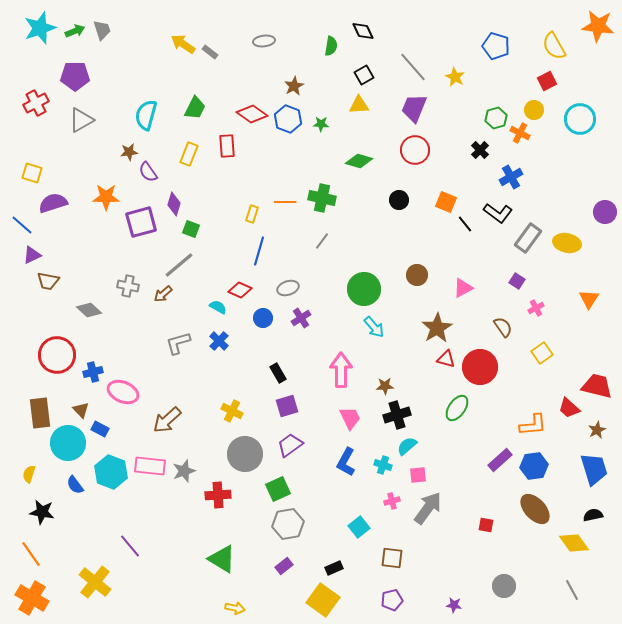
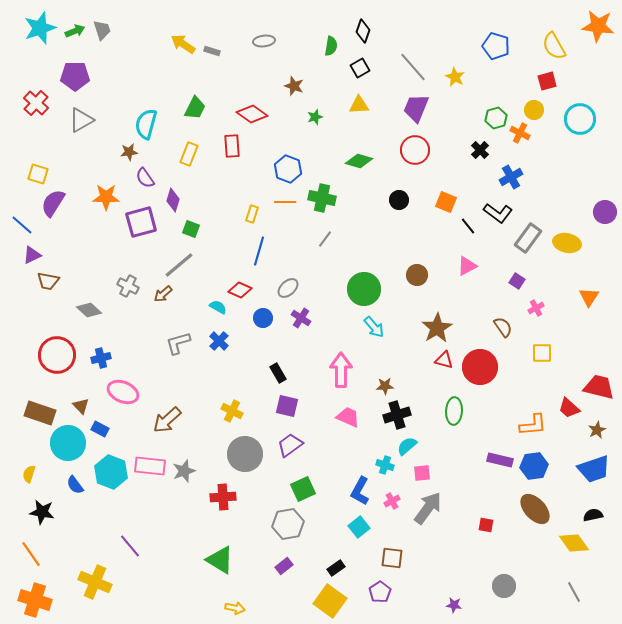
black diamond at (363, 31): rotated 45 degrees clockwise
gray rectangle at (210, 52): moved 2 px right, 1 px up; rotated 21 degrees counterclockwise
black square at (364, 75): moved 4 px left, 7 px up
red square at (547, 81): rotated 12 degrees clockwise
brown star at (294, 86): rotated 24 degrees counterclockwise
red cross at (36, 103): rotated 20 degrees counterclockwise
purple trapezoid at (414, 108): moved 2 px right
cyan semicircle at (146, 115): moved 9 px down
blue hexagon at (288, 119): moved 50 px down
green star at (321, 124): moved 6 px left, 7 px up; rotated 21 degrees counterclockwise
red rectangle at (227, 146): moved 5 px right
purple semicircle at (148, 172): moved 3 px left, 6 px down
yellow square at (32, 173): moved 6 px right, 1 px down
purple semicircle at (53, 203): rotated 40 degrees counterclockwise
purple diamond at (174, 204): moved 1 px left, 4 px up
black line at (465, 224): moved 3 px right, 2 px down
gray line at (322, 241): moved 3 px right, 2 px up
gray cross at (128, 286): rotated 15 degrees clockwise
gray ellipse at (288, 288): rotated 25 degrees counterclockwise
pink triangle at (463, 288): moved 4 px right, 22 px up
orange triangle at (589, 299): moved 2 px up
purple cross at (301, 318): rotated 24 degrees counterclockwise
yellow square at (542, 353): rotated 35 degrees clockwise
red triangle at (446, 359): moved 2 px left, 1 px down
blue cross at (93, 372): moved 8 px right, 14 px up
red trapezoid at (597, 386): moved 2 px right, 1 px down
purple square at (287, 406): rotated 30 degrees clockwise
green ellipse at (457, 408): moved 3 px left, 3 px down; rotated 32 degrees counterclockwise
brown triangle at (81, 410): moved 4 px up
brown rectangle at (40, 413): rotated 64 degrees counterclockwise
pink trapezoid at (350, 418): moved 2 px left, 1 px up; rotated 40 degrees counterclockwise
purple rectangle at (500, 460): rotated 55 degrees clockwise
blue L-shape at (346, 462): moved 14 px right, 29 px down
cyan cross at (383, 465): moved 2 px right
blue trapezoid at (594, 469): rotated 88 degrees clockwise
pink square at (418, 475): moved 4 px right, 2 px up
green square at (278, 489): moved 25 px right
red cross at (218, 495): moved 5 px right, 2 px down
pink cross at (392, 501): rotated 14 degrees counterclockwise
green triangle at (222, 559): moved 2 px left, 1 px down
black rectangle at (334, 568): moved 2 px right; rotated 12 degrees counterclockwise
yellow cross at (95, 582): rotated 16 degrees counterclockwise
gray line at (572, 590): moved 2 px right, 2 px down
orange cross at (32, 598): moved 3 px right, 2 px down; rotated 12 degrees counterclockwise
yellow square at (323, 600): moved 7 px right, 1 px down
purple pentagon at (392, 600): moved 12 px left, 8 px up; rotated 20 degrees counterclockwise
